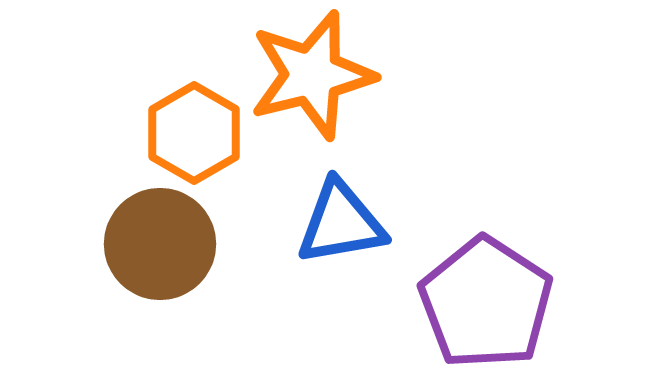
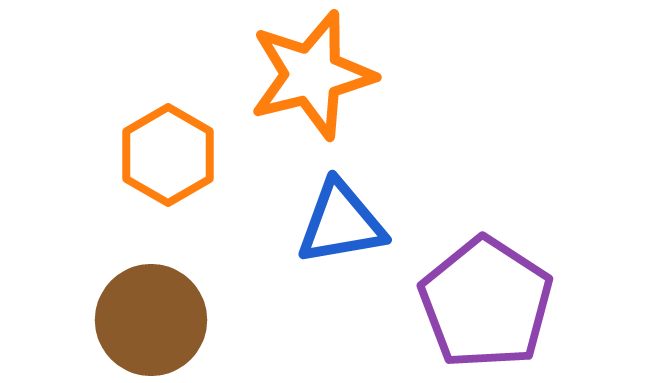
orange hexagon: moved 26 px left, 22 px down
brown circle: moved 9 px left, 76 px down
